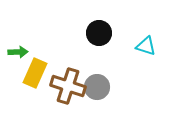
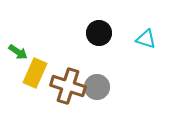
cyan triangle: moved 7 px up
green arrow: rotated 36 degrees clockwise
